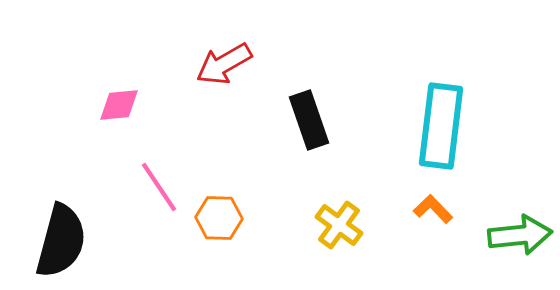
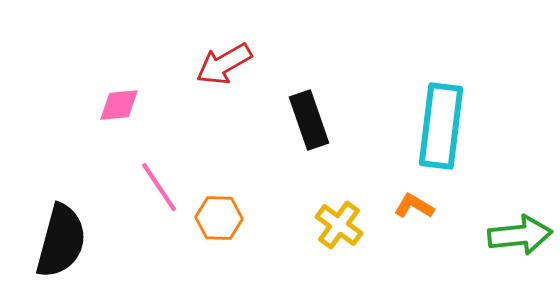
orange L-shape: moved 19 px left, 3 px up; rotated 15 degrees counterclockwise
